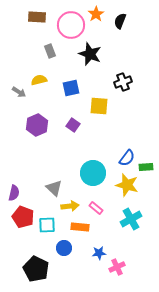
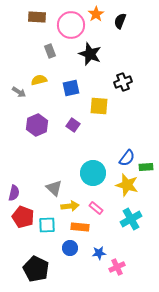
blue circle: moved 6 px right
